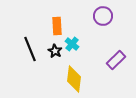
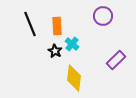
black line: moved 25 px up
yellow diamond: moved 1 px up
